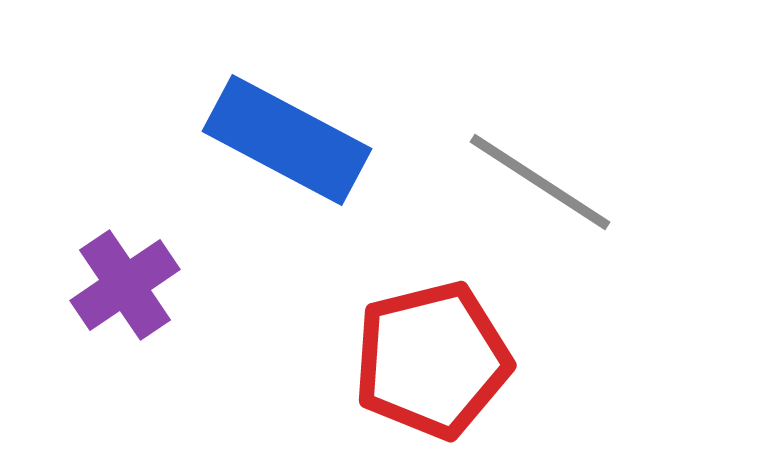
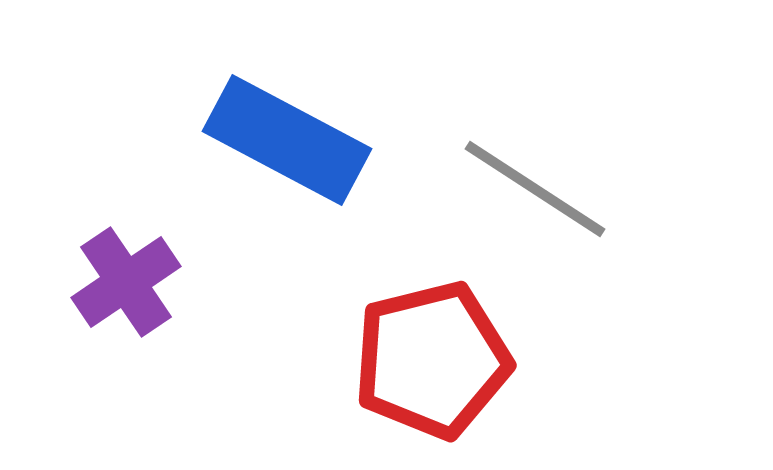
gray line: moved 5 px left, 7 px down
purple cross: moved 1 px right, 3 px up
